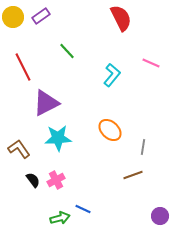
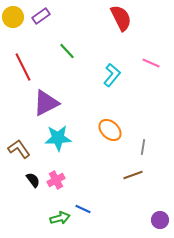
purple circle: moved 4 px down
